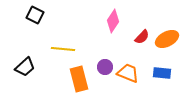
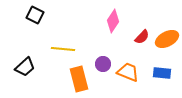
purple circle: moved 2 px left, 3 px up
orange trapezoid: moved 1 px up
